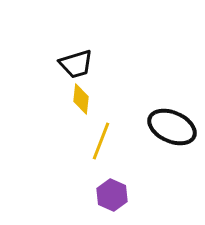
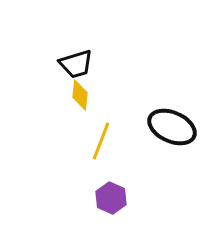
yellow diamond: moved 1 px left, 4 px up
purple hexagon: moved 1 px left, 3 px down
